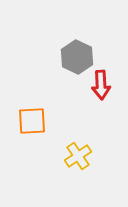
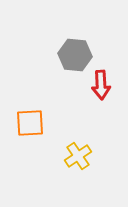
gray hexagon: moved 2 px left, 2 px up; rotated 20 degrees counterclockwise
orange square: moved 2 px left, 2 px down
